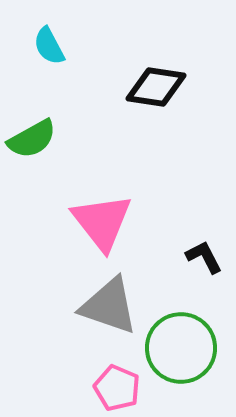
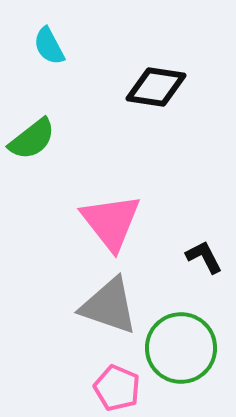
green semicircle: rotated 9 degrees counterclockwise
pink triangle: moved 9 px right
